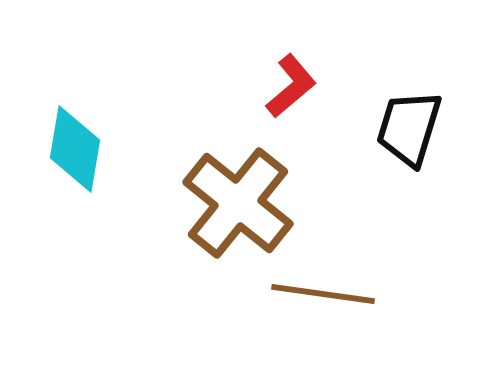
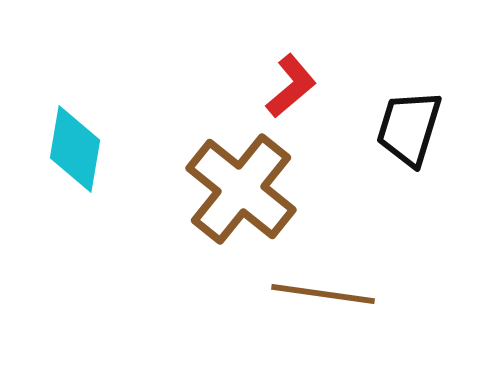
brown cross: moved 3 px right, 14 px up
